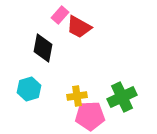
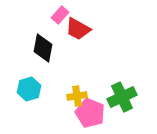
red trapezoid: moved 1 px left, 2 px down
pink pentagon: moved 3 px up; rotated 24 degrees clockwise
